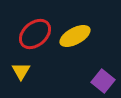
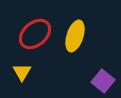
yellow ellipse: rotated 44 degrees counterclockwise
yellow triangle: moved 1 px right, 1 px down
